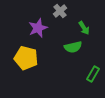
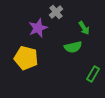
gray cross: moved 4 px left, 1 px down
